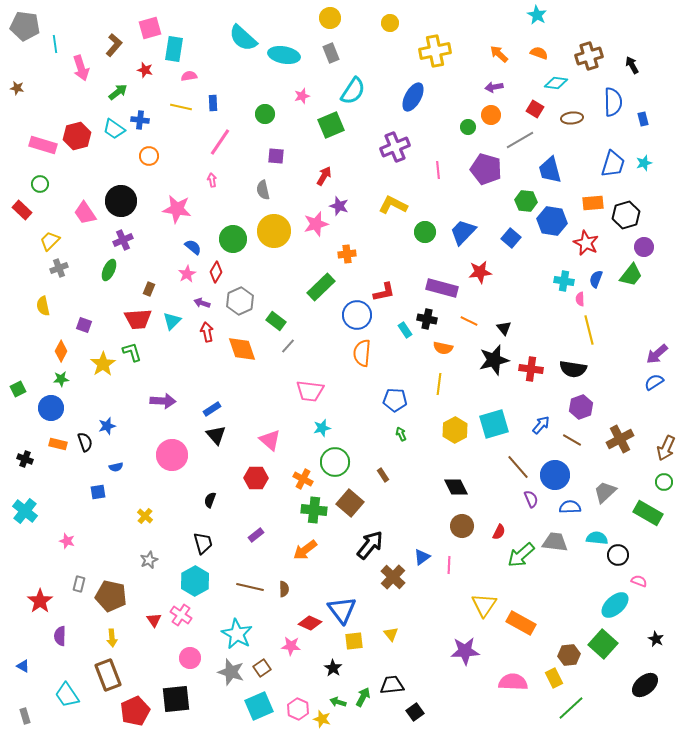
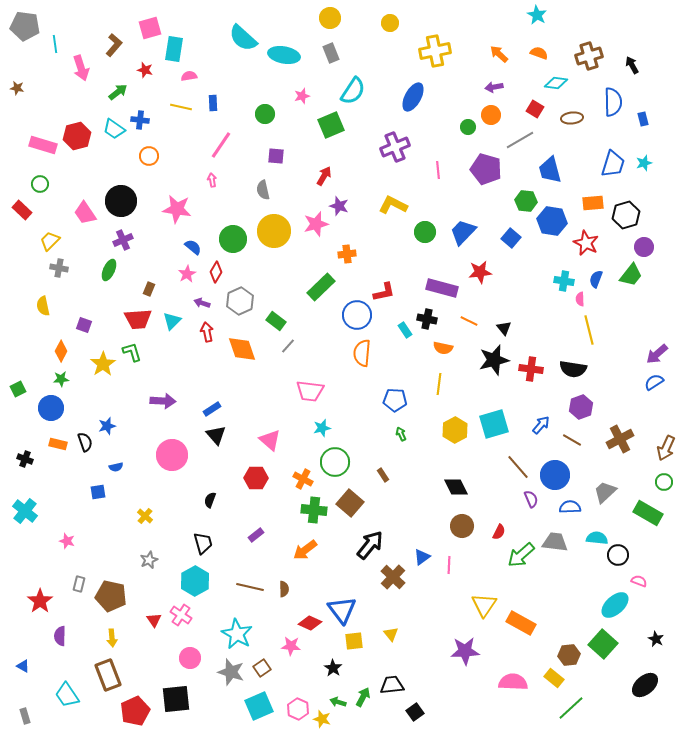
pink line at (220, 142): moved 1 px right, 3 px down
gray cross at (59, 268): rotated 30 degrees clockwise
yellow rectangle at (554, 678): rotated 24 degrees counterclockwise
